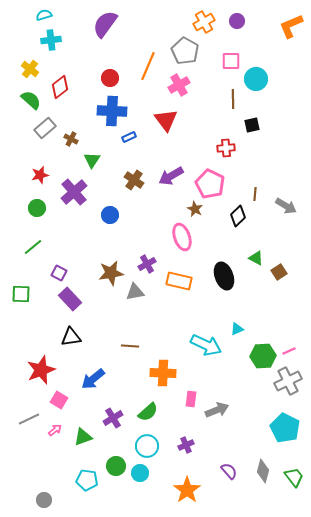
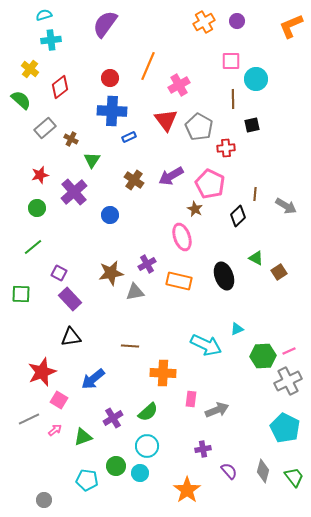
gray pentagon at (185, 51): moved 14 px right, 76 px down
green semicircle at (31, 100): moved 10 px left
red star at (41, 370): moved 1 px right, 2 px down
purple cross at (186, 445): moved 17 px right, 4 px down; rotated 14 degrees clockwise
